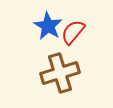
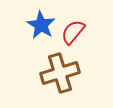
blue star: moved 7 px left, 1 px up
